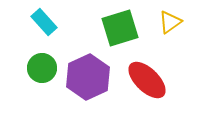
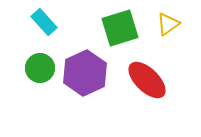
yellow triangle: moved 2 px left, 2 px down
green circle: moved 2 px left
purple hexagon: moved 3 px left, 4 px up
